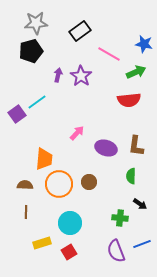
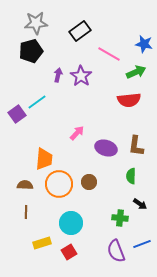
cyan circle: moved 1 px right
